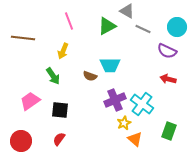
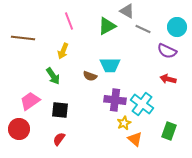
purple cross: rotated 30 degrees clockwise
red circle: moved 2 px left, 12 px up
